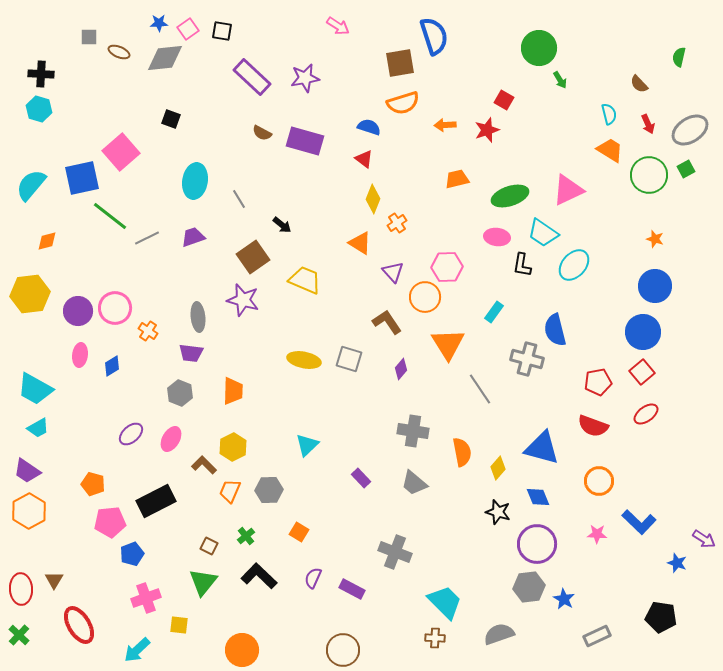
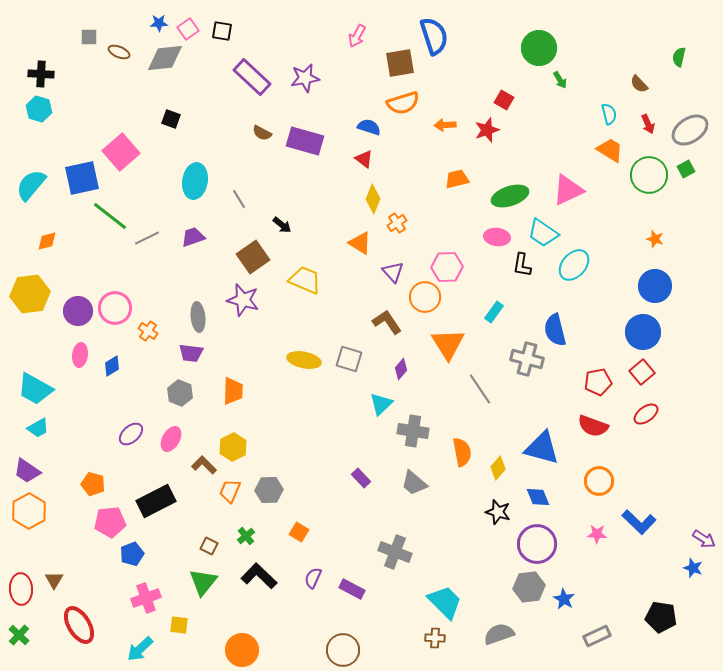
pink arrow at (338, 26): moved 19 px right, 10 px down; rotated 85 degrees clockwise
cyan triangle at (307, 445): moved 74 px right, 41 px up
blue star at (677, 563): moved 16 px right, 5 px down
cyan arrow at (137, 650): moved 3 px right, 1 px up
